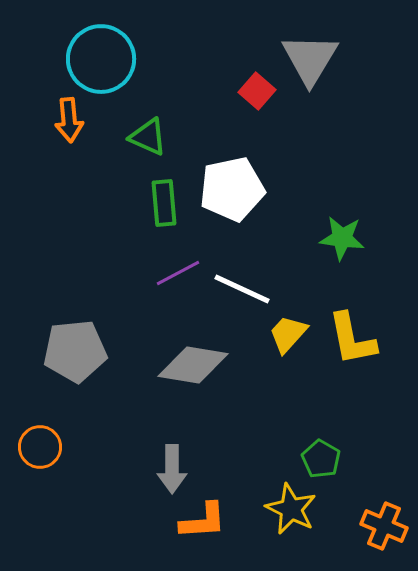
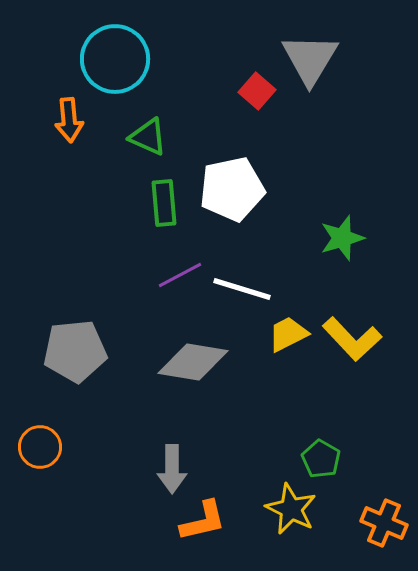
cyan circle: moved 14 px right
green star: rotated 24 degrees counterclockwise
purple line: moved 2 px right, 2 px down
white line: rotated 8 degrees counterclockwise
yellow trapezoid: rotated 21 degrees clockwise
yellow L-shape: rotated 32 degrees counterclockwise
gray diamond: moved 3 px up
orange L-shape: rotated 9 degrees counterclockwise
orange cross: moved 3 px up
